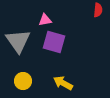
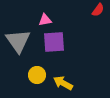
red semicircle: rotated 32 degrees clockwise
purple square: rotated 20 degrees counterclockwise
yellow circle: moved 14 px right, 6 px up
